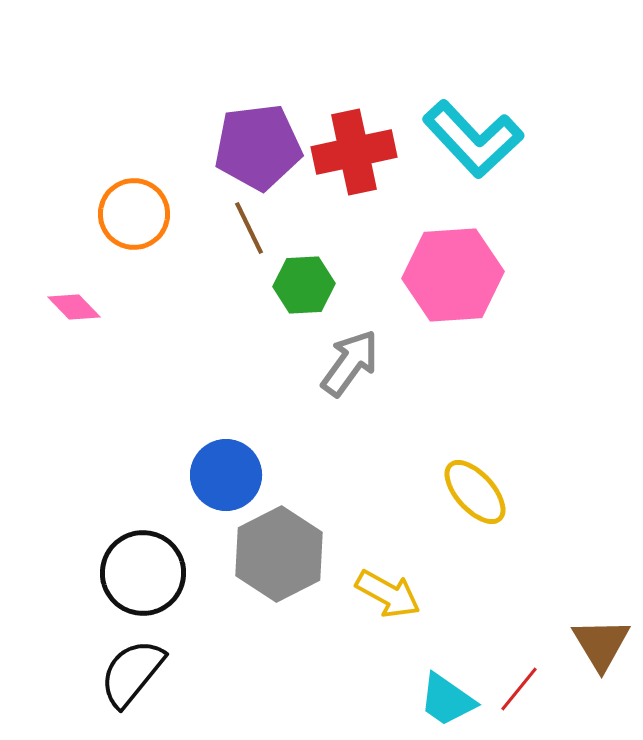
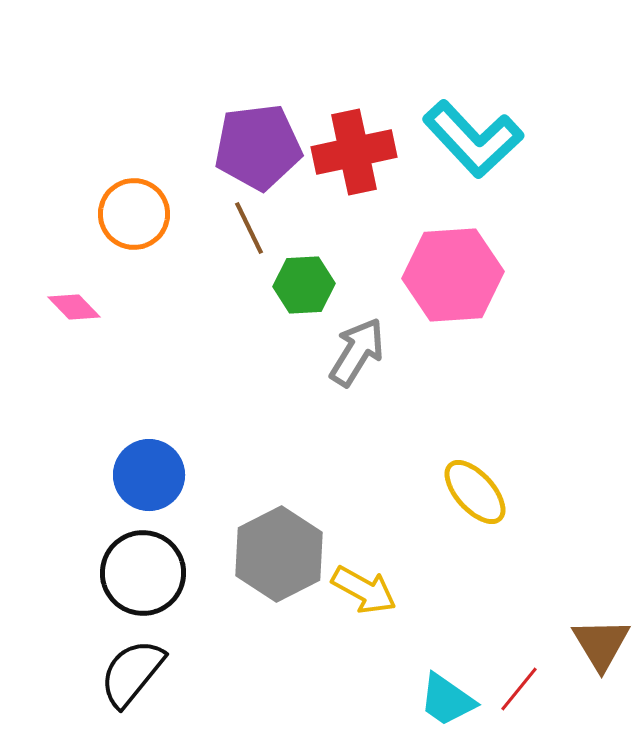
gray arrow: moved 7 px right, 11 px up; rotated 4 degrees counterclockwise
blue circle: moved 77 px left
yellow arrow: moved 24 px left, 4 px up
